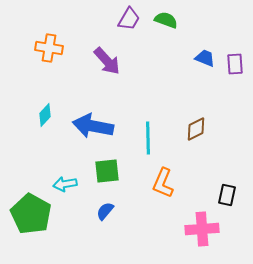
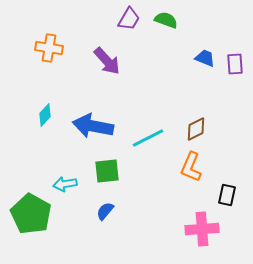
cyan line: rotated 64 degrees clockwise
orange L-shape: moved 28 px right, 16 px up
